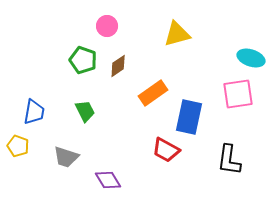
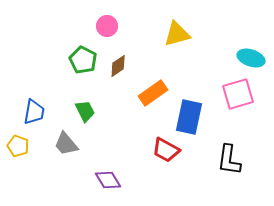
green pentagon: rotated 8 degrees clockwise
pink square: rotated 8 degrees counterclockwise
gray trapezoid: moved 13 px up; rotated 32 degrees clockwise
